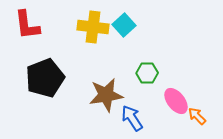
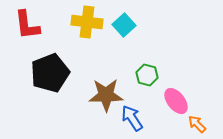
yellow cross: moved 6 px left, 5 px up
green hexagon: moved 2 px down; rotated 15 degrees clockwise
black pentagon: moved 5 px right, 5 px up
brown star: rotated 8 degrees clockwise
orange arrow: moved 8 px down
